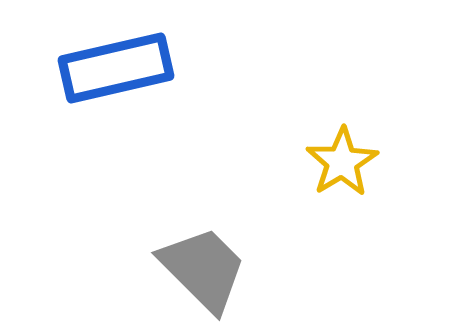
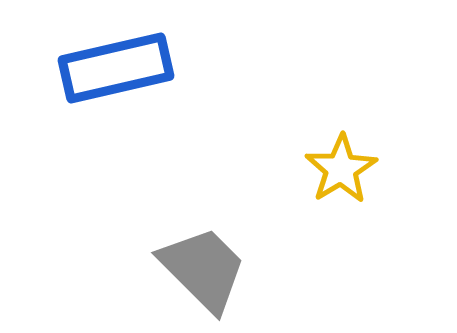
yellow star: moved 1 px left, 7 px down
